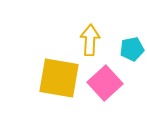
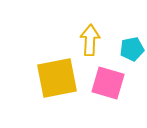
yellow square: moved 2 px left; rotated 21 degrees counterclockwise
pink square: moved 3 px right; rotated 32 degrees counterclockwise
